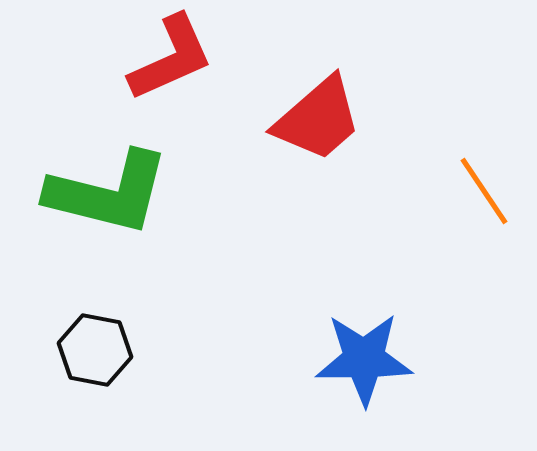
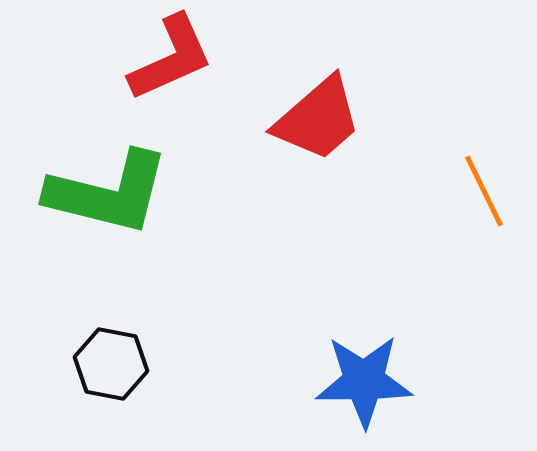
orange line: rotated 8 degrees clockwise
black hexagon: moved 16 px right, 14 px down
blue star: moved 22 px down
